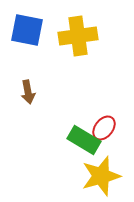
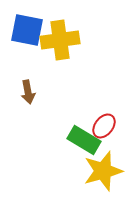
yellow cross: moved 18 px left, 4 px down
red ellipse: moved 2 px up
yellow star: moved 2 px right, 5 px up
